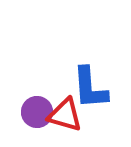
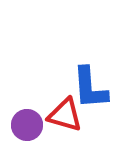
purple circle: moved 10 px left, 13 px down
